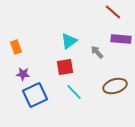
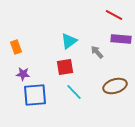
red line: moved 1 px right, 3 px down; rotated 12 degrees counterclockwise
blue square: rotated 20 degrees clockwise
